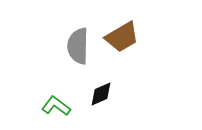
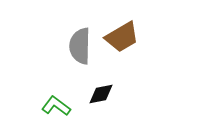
gray semicircle: moved 2 px right
black diamond: rotated 12 degrees clockwise
